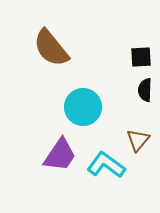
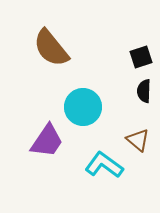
black square: rotated 15 degrees counterclockwise
black semicircle: moved 1 px left, 1 px down
brown triangle: rotated 30 degrees counterclockwise
purple trapezoid: moved 13 px left, 14 px up
cyan L-shape: moved 2 px left
